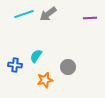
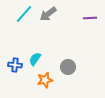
cyan line: rotated 30 degrees counterclockwise
cyan semicircle: moved 1 px left, 3 px down
